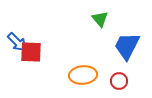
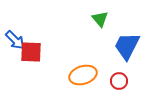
blue arrow: moved 2 px left, 2 px up
orange ellipse: rotated 12 degrees counterclockwise
